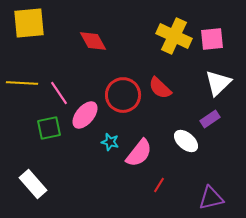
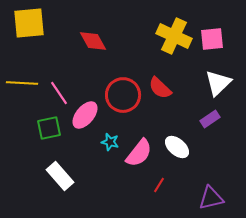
white ellipse: moved 9 px left, 6 px down
white rectangle: moved 27 px right, 8 px up
